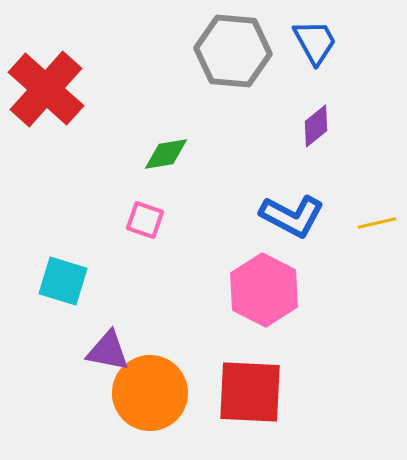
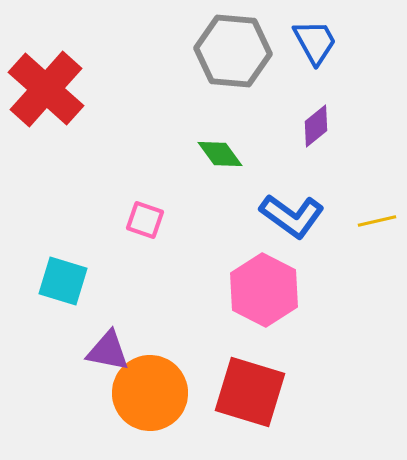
green diamond: moved 54 px right; rotated 63 degrees clockwise
blue L-shape: rotated 8 degrees clockwise
yellow line: moved 2 px up
red square: rotated 14 degrees clockwise
